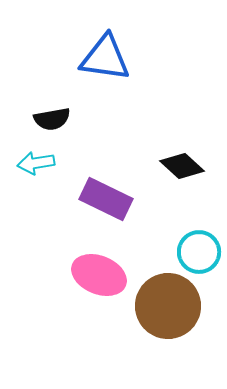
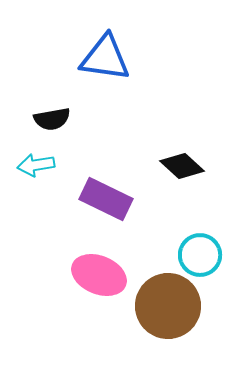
cyan arrow: moved 2 px down
cyan circle: moved 1 px right, 3 px down
